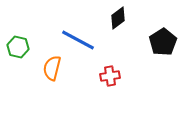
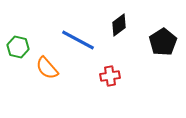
black diamond: moved 1 px right, 7 px down
orange semicircle: moved 5 px left; rotated 55 degrees counterclockwise
